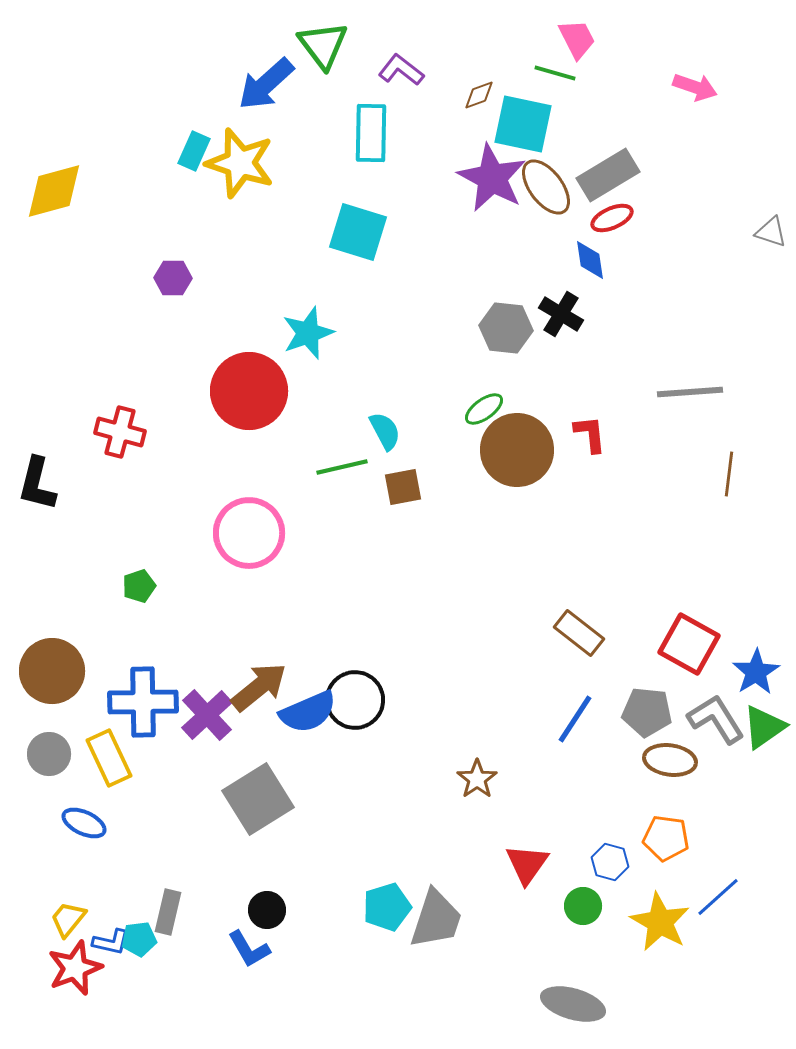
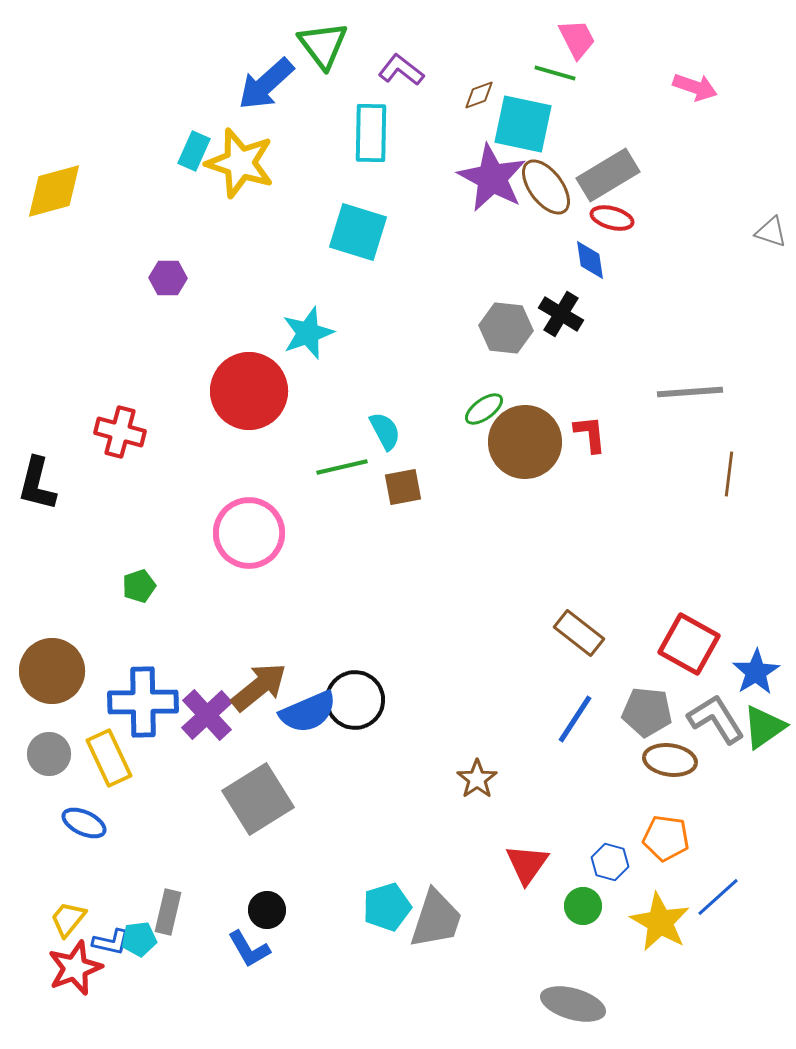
red ellipse at (612, 218): rotated 39 degrees clockwise
purple hexagon at (173, 278): moved 5 px left
brown circle at (517, 450): moved 8 px right, 8 px up
